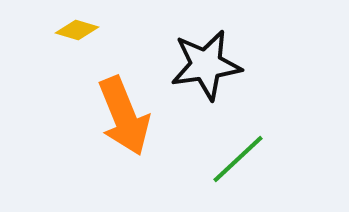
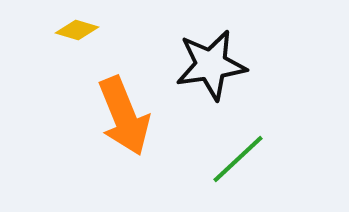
black star: moved 5 px right
